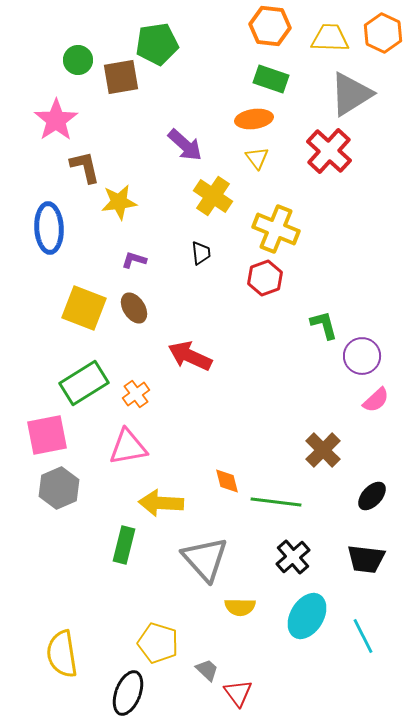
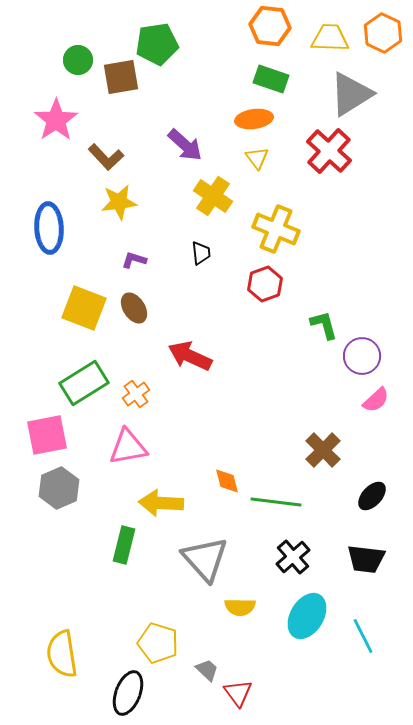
brown L-shape at (85, 167): moved 21 px right, 10 px up; rotated 150 degrees clockwise
red hexagon at (265, 278): moved 6 px down
